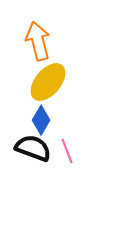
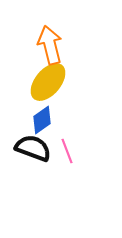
orange arrow: moved 12 px right, 4 px down
blue diamond: moved 1 px right; rotated 24 degrees clockwise
